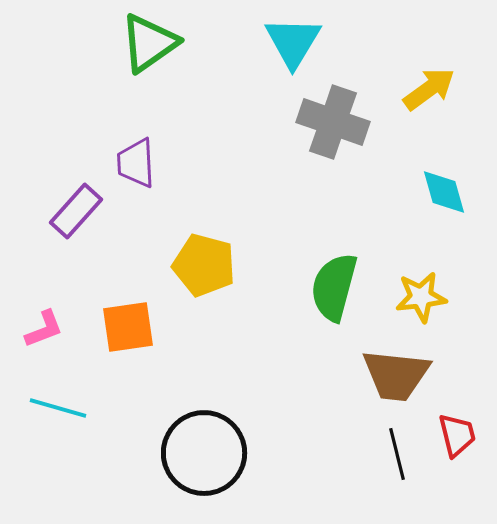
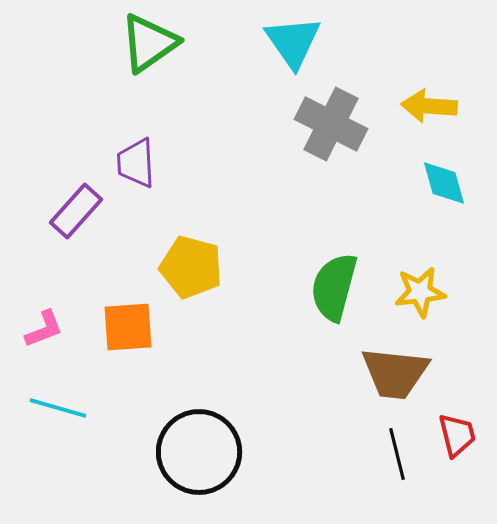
cyan triangle: rotated 6 degrees counterclockwise
yellow arrow: moved 17 px down; rotated 140 degrees counterclockwise
gray cross: moved 2 px left, 2 px down; rotated 8 degrees clockwise
cyan diamond: moved 9 px up
yellow pentagon: moved 13 px left, 2 px down
yellow star: moved 1 px left, 5 px up
orange square: rotated 4 degrees clockwise
brown trapezoid: moved 1 px left, 2 px up
black circle: moved 5 px left, 1 px up
